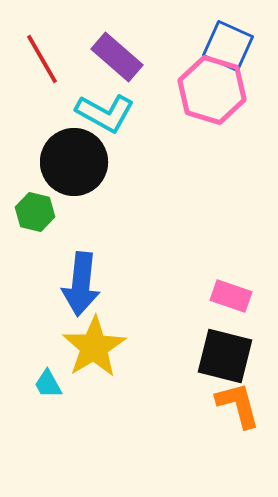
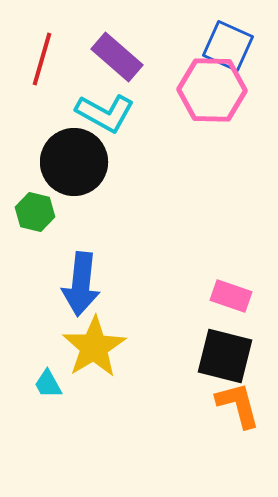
red line: rotated 46 degrees clockwise
pink hexagon: rotated 16 degrees counterclockwise
